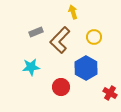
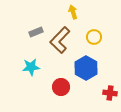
red cross: rotated 24 degrees counterclockwise
